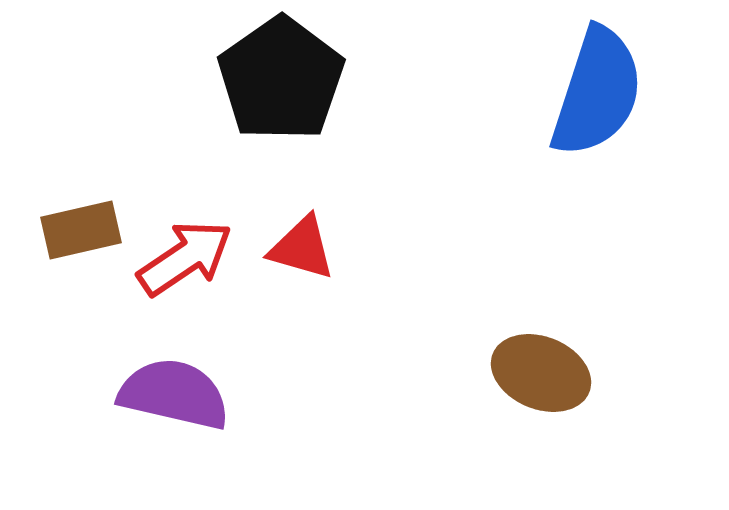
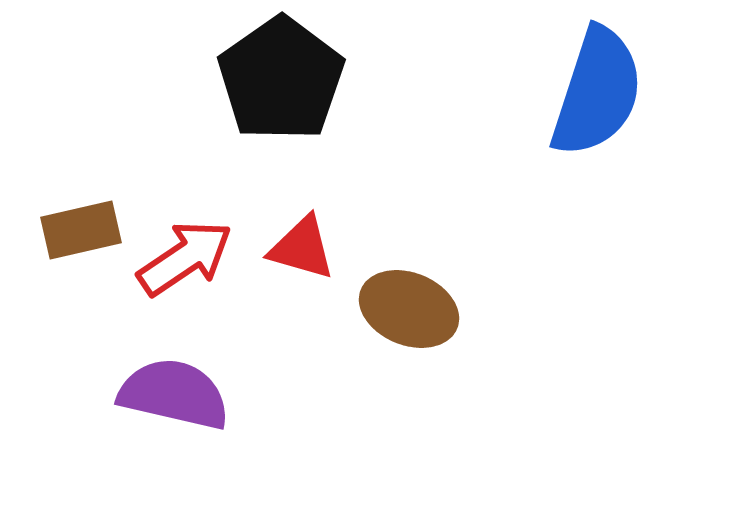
brown ellipse: moved 132 px left, 64 px up
